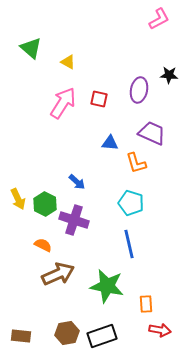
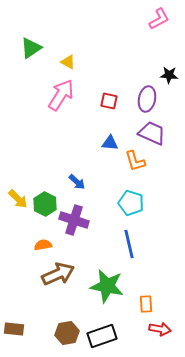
green triangle: rotated 45 degrees clockwise
purple ellipse: moved 8 px right, 9 px down
red square: moved 10 px right, 2 px down
pink arrow: moved 2 px left, 8 px up
orange L-shape: moved 1 px left, 2 px up
yellow arrow: rotated 20 degrees counterclockwise
orange semicircle: rotated 36 degrees counterclockwise
red arrow: moved 1 px up
brown rectangle: moved 7 px left, 7 px up
